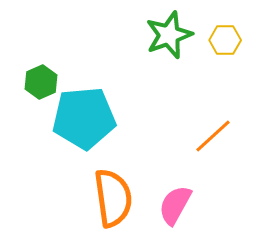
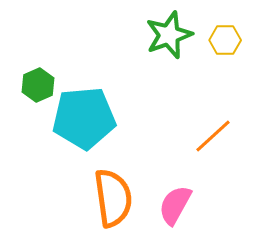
green hexagon: moved 3 px left, 3 px down
